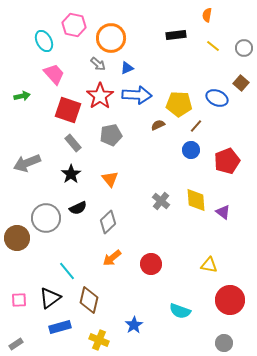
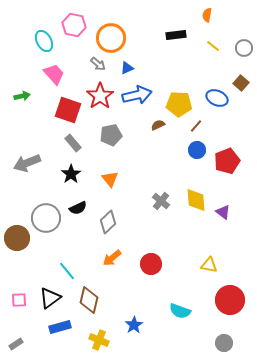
blue arrow at (137, 95): rotated 16 degrees counterclockwise
blue circle at (191, 150): moved 6 px right
